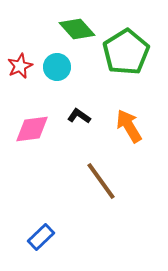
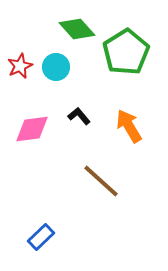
cyan circle: moved 1 px left
black L-shape: rotated 15 degrees clockwise
brown line: rotated 12 degrees counterclockwise
